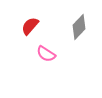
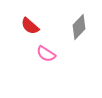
red semicircle: rotated 90 degrees counterclockwise
